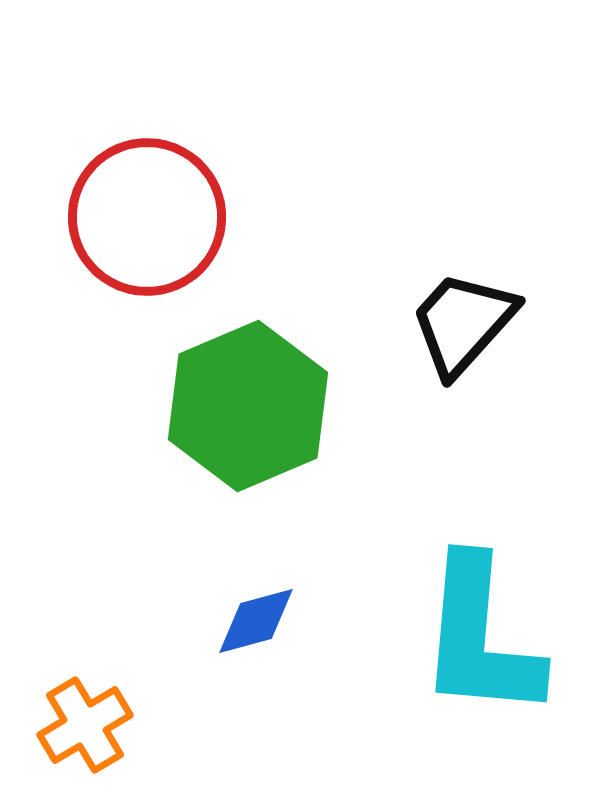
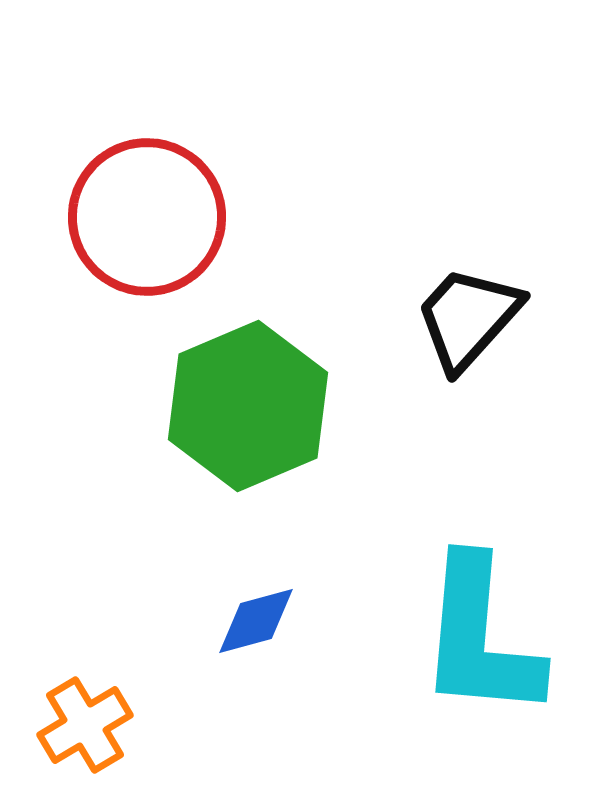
black trapezoid: moved 5 px right, 5 px up
